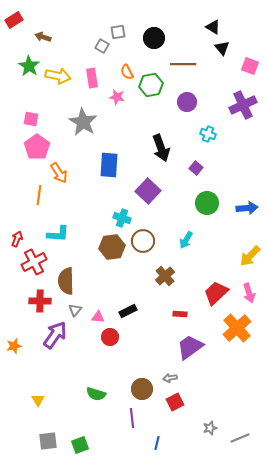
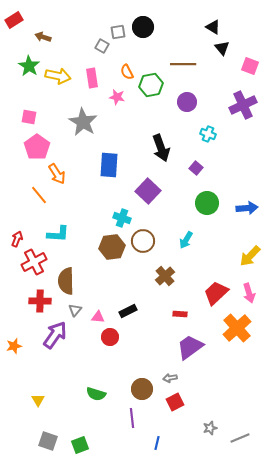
black circle at (154, 38): moved 11 px left, 11 px up
pink square at (31, 119): moved 2 px left, 2 px up
orange arrow at (59, 173): moved 2 px left, 1 px down
orange line at (39, 195): rotated 48 degrees counterclockwise
gray square at (48, 441): rotated 24 degrees clockwise
